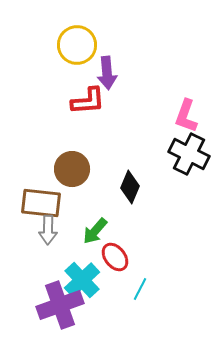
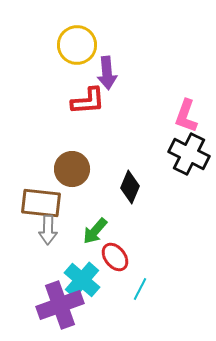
cyan cross: rotated 6 degrees counterclockwise
